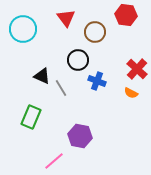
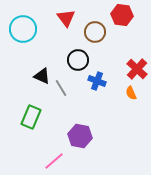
red hexagon: moved 4 px left
orange semicircle: rotated 40 degrees clockwise
